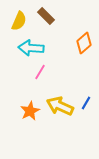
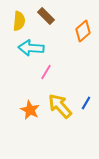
yellow semicircle: rotated 18 degrees counterclockwise
orange diamond: moved 1 px left, 12 px up
pink line: moved 6 px right
yellow arrow: rotated 24 degrees clockwise
orange star: moved 1 px up; rotated 18 degrees counterclockwise
